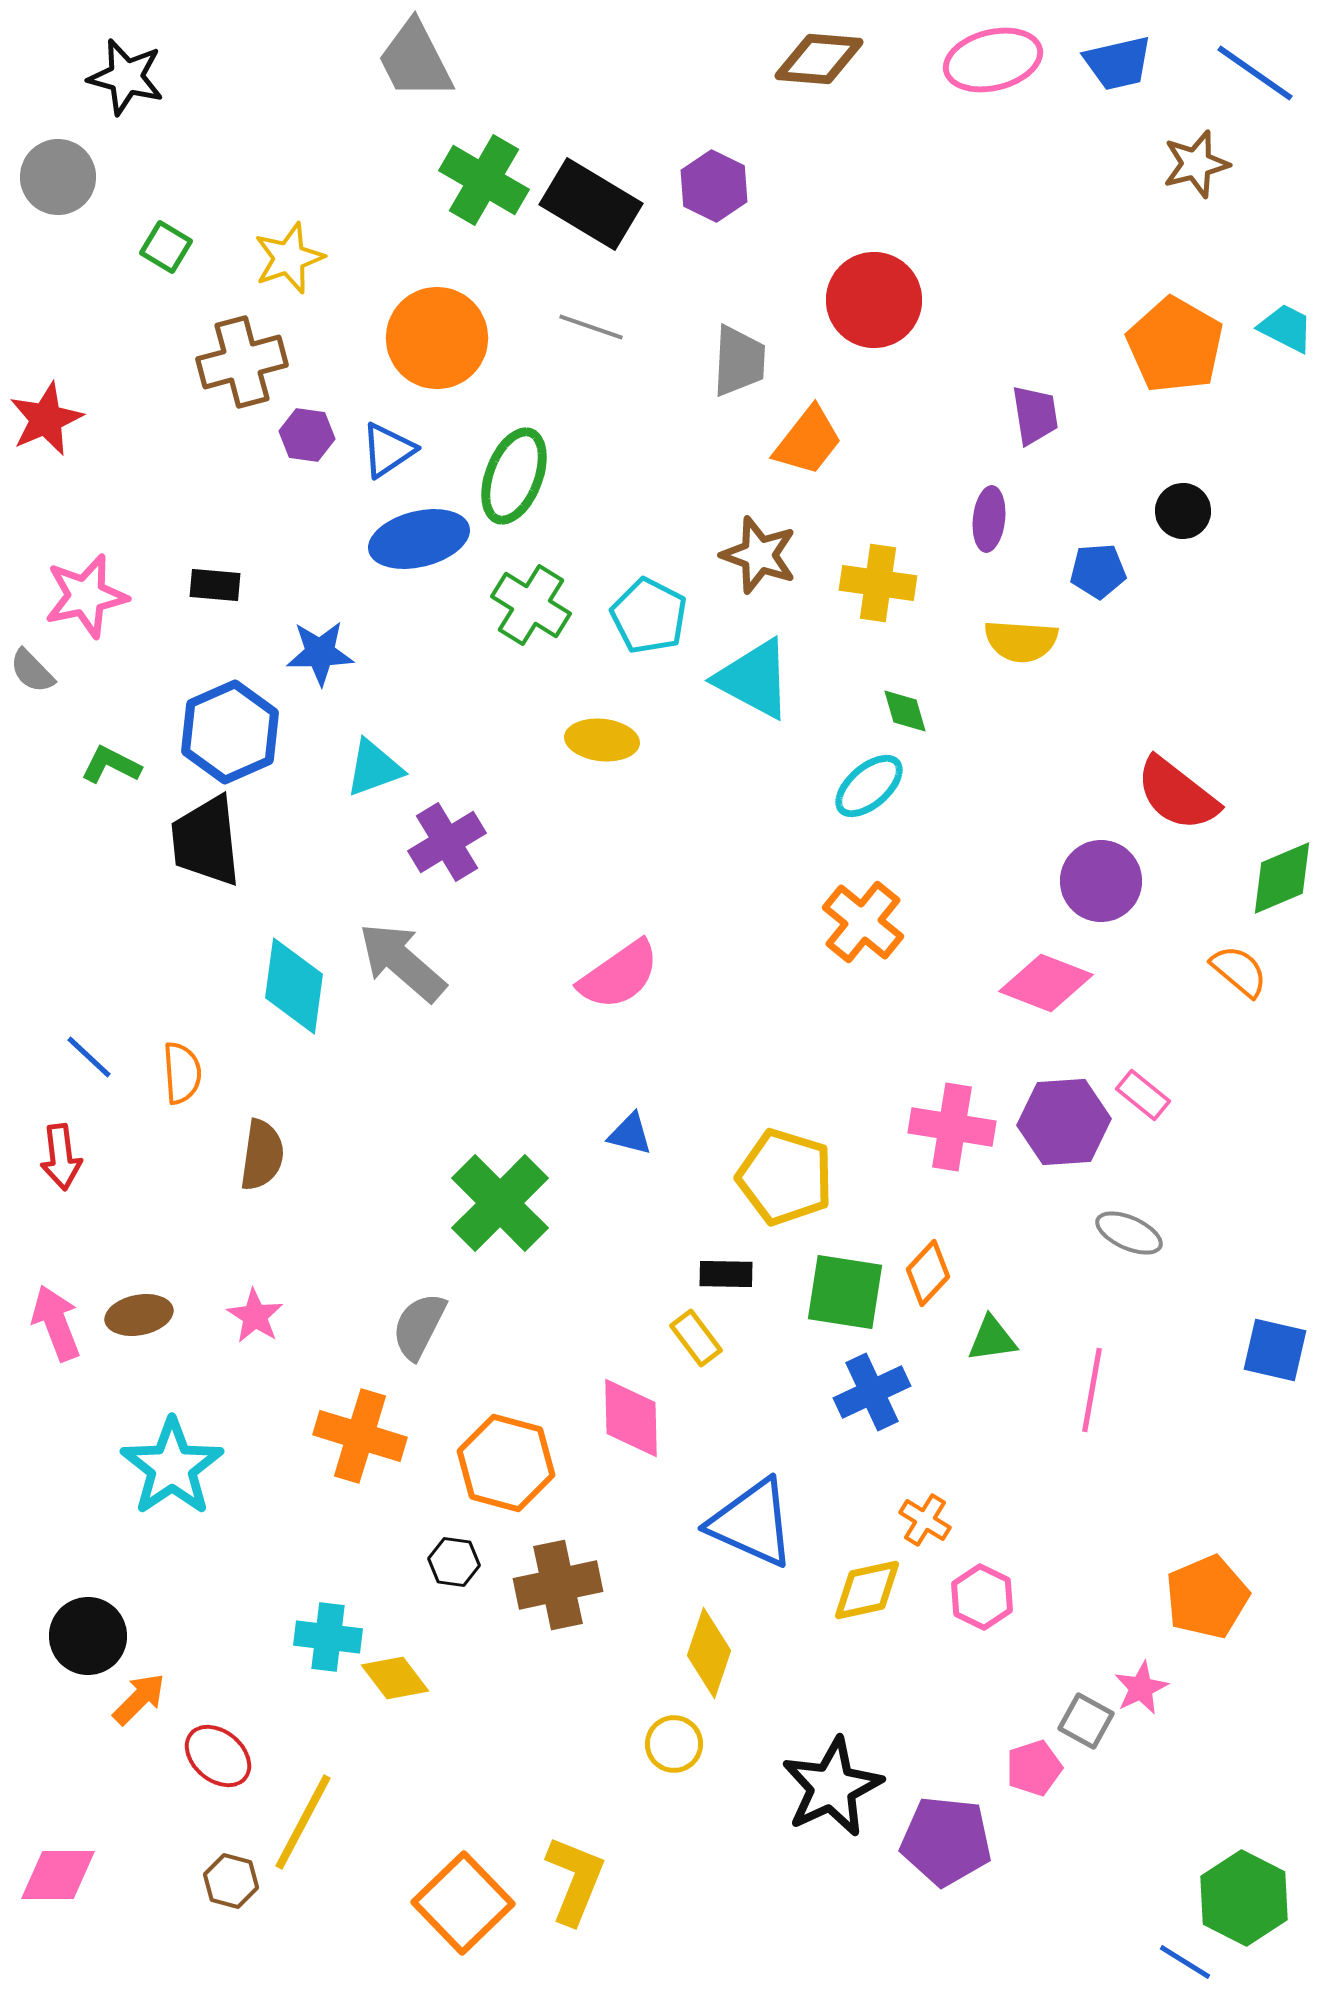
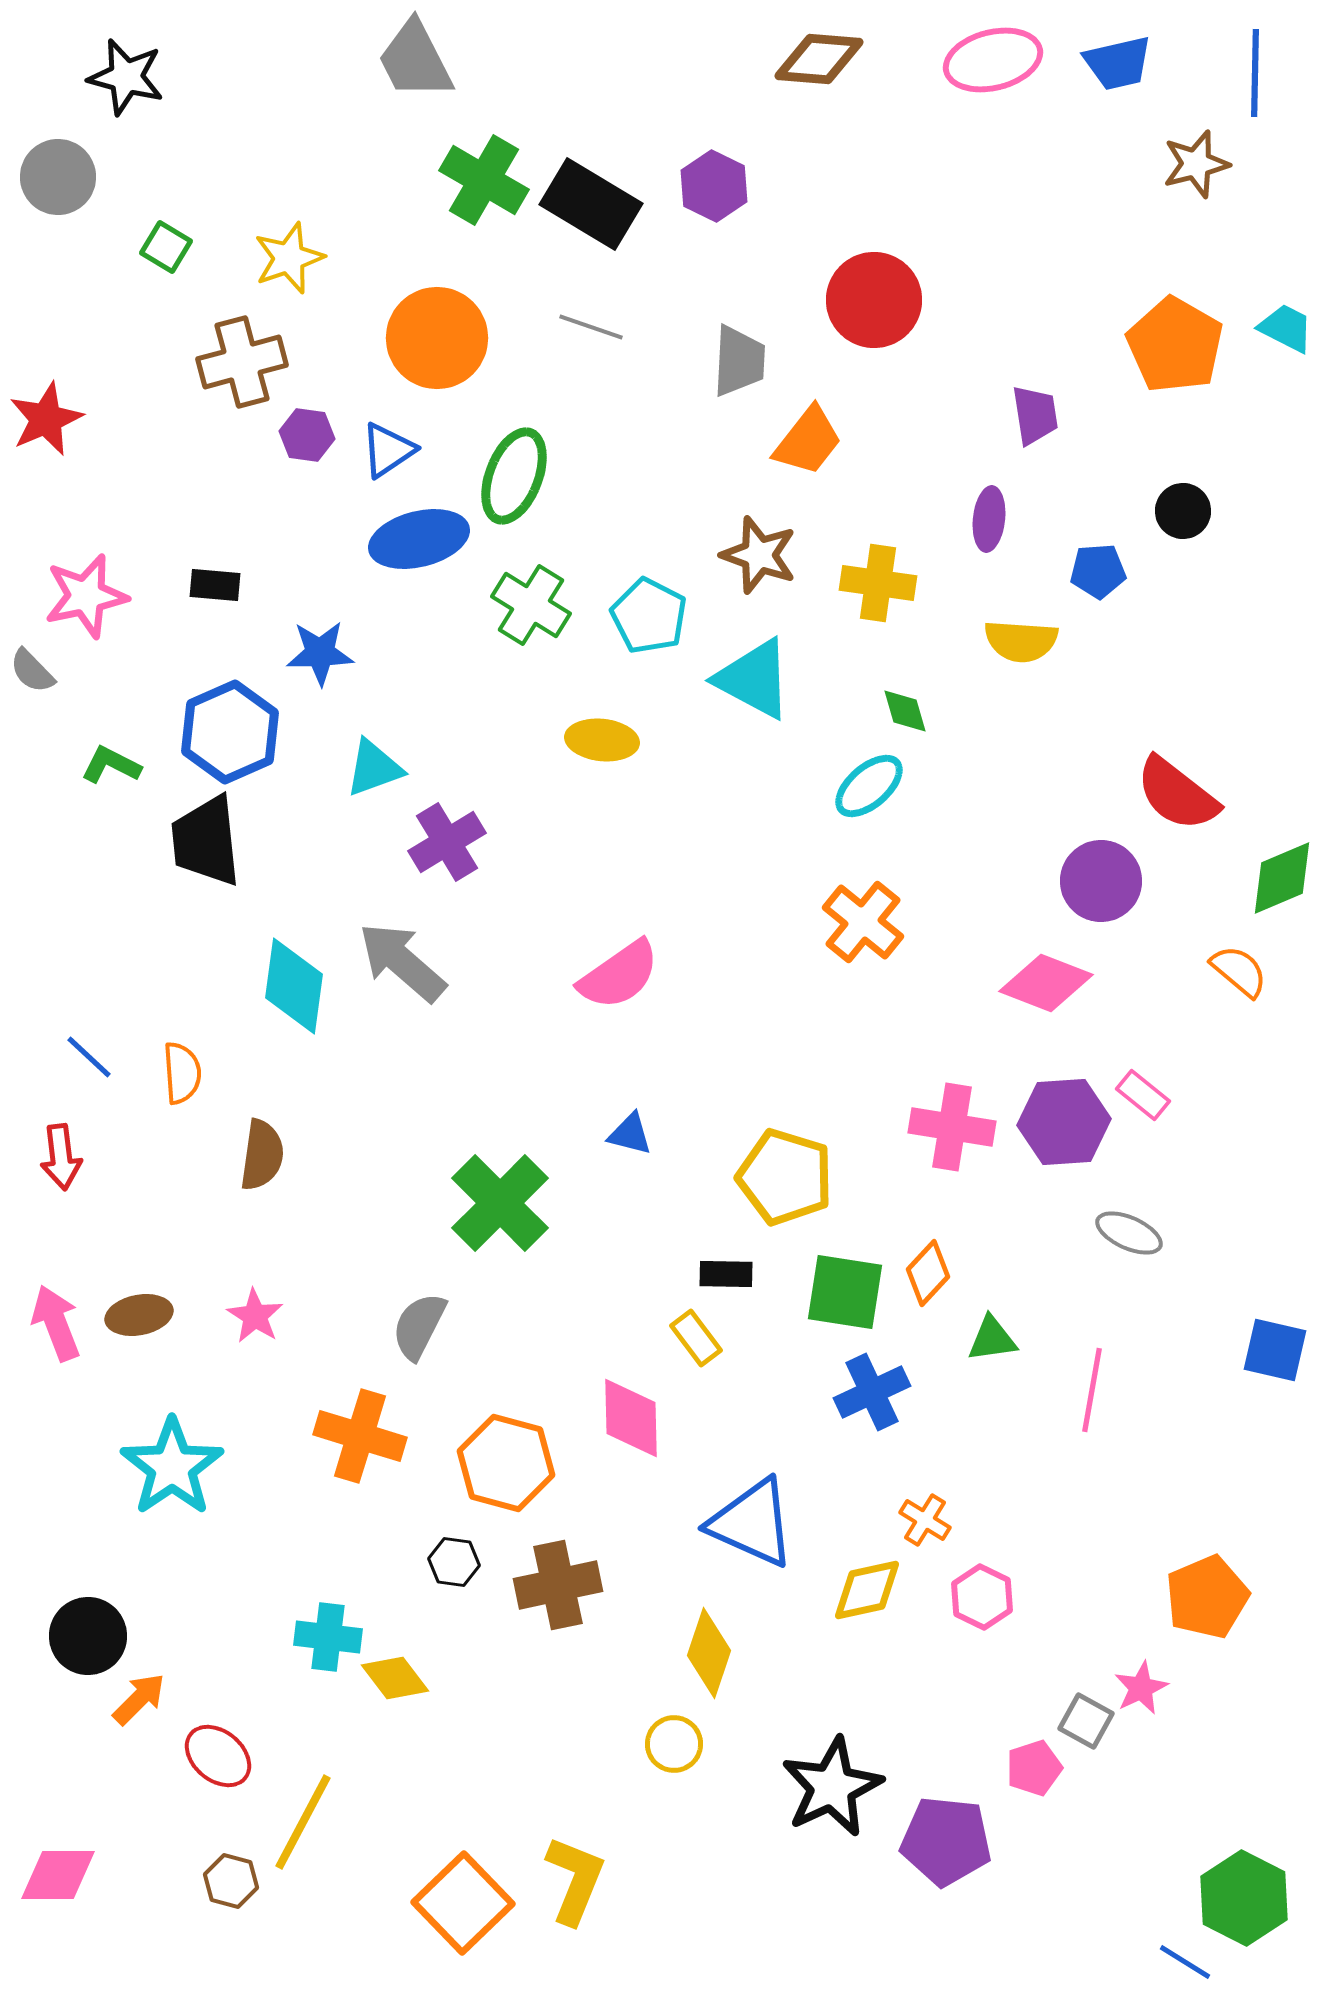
blue line at (1255, 73): rotated 56 degrees clockwise
